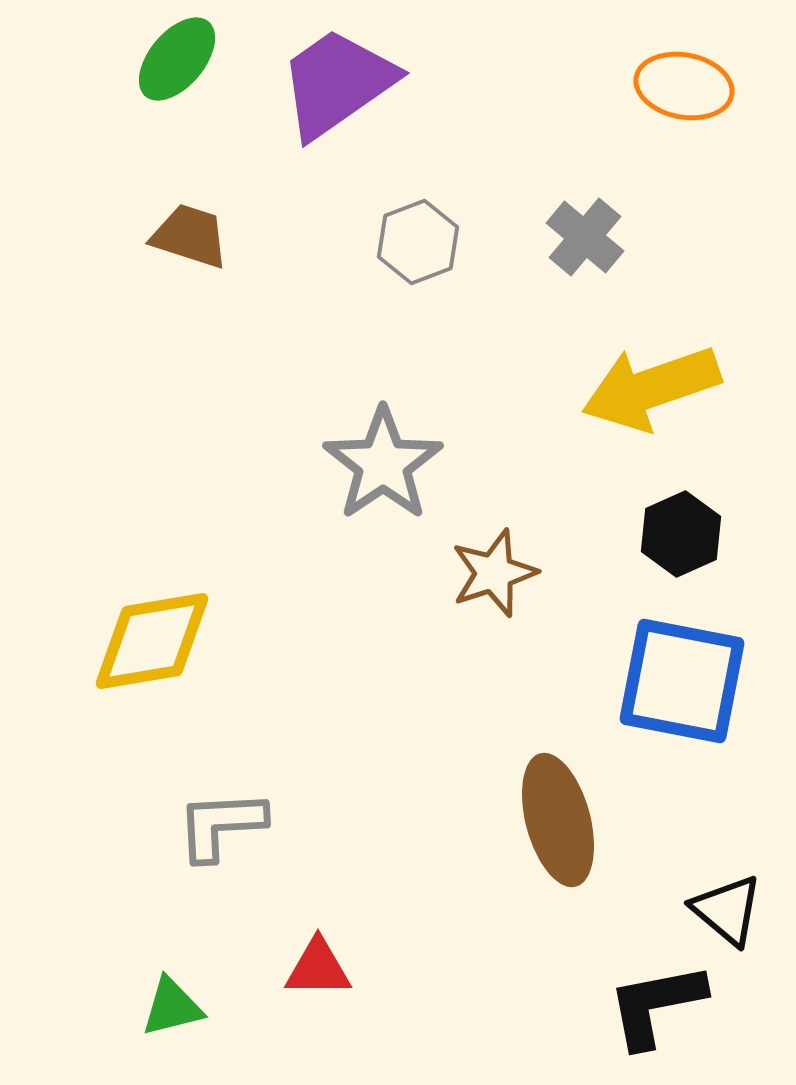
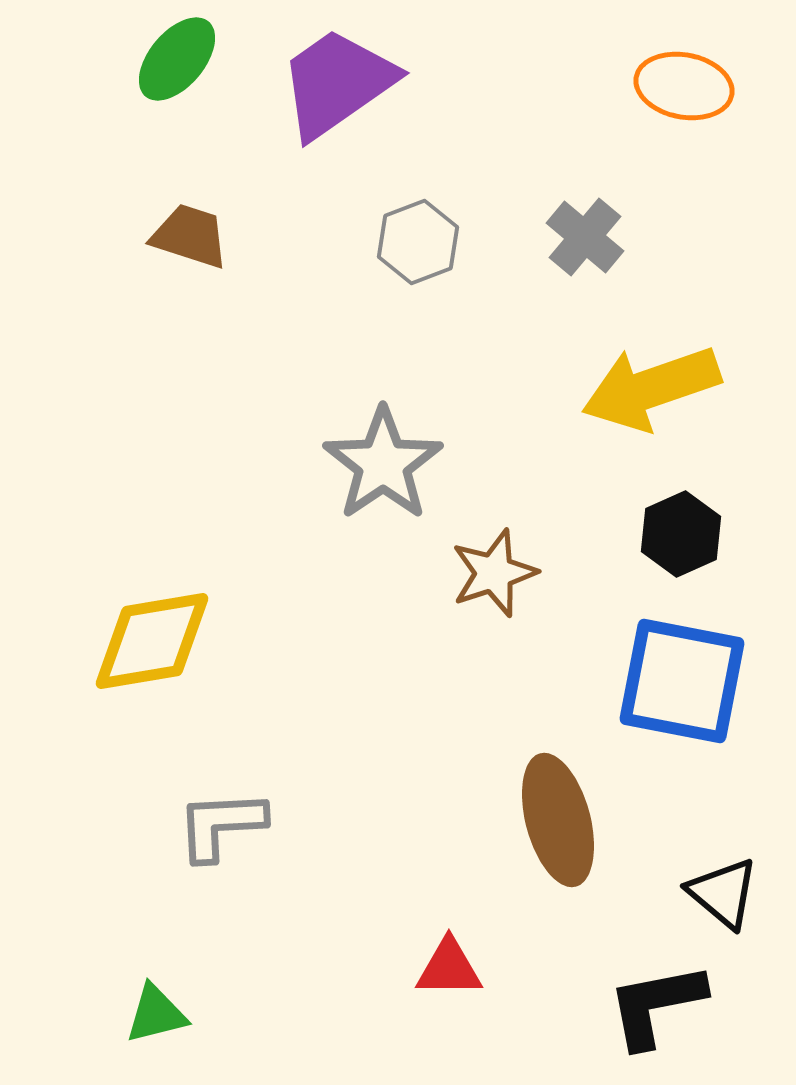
black triangle: moved 4 px left, 17 px up
red triangle: moved 131 px right
green triangle: moved 16 px left, 7 px down
